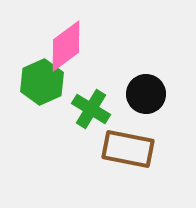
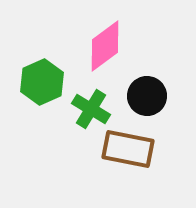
pink diamond: moved 39 px right
black circle: moved 1 px right, 2 px down
